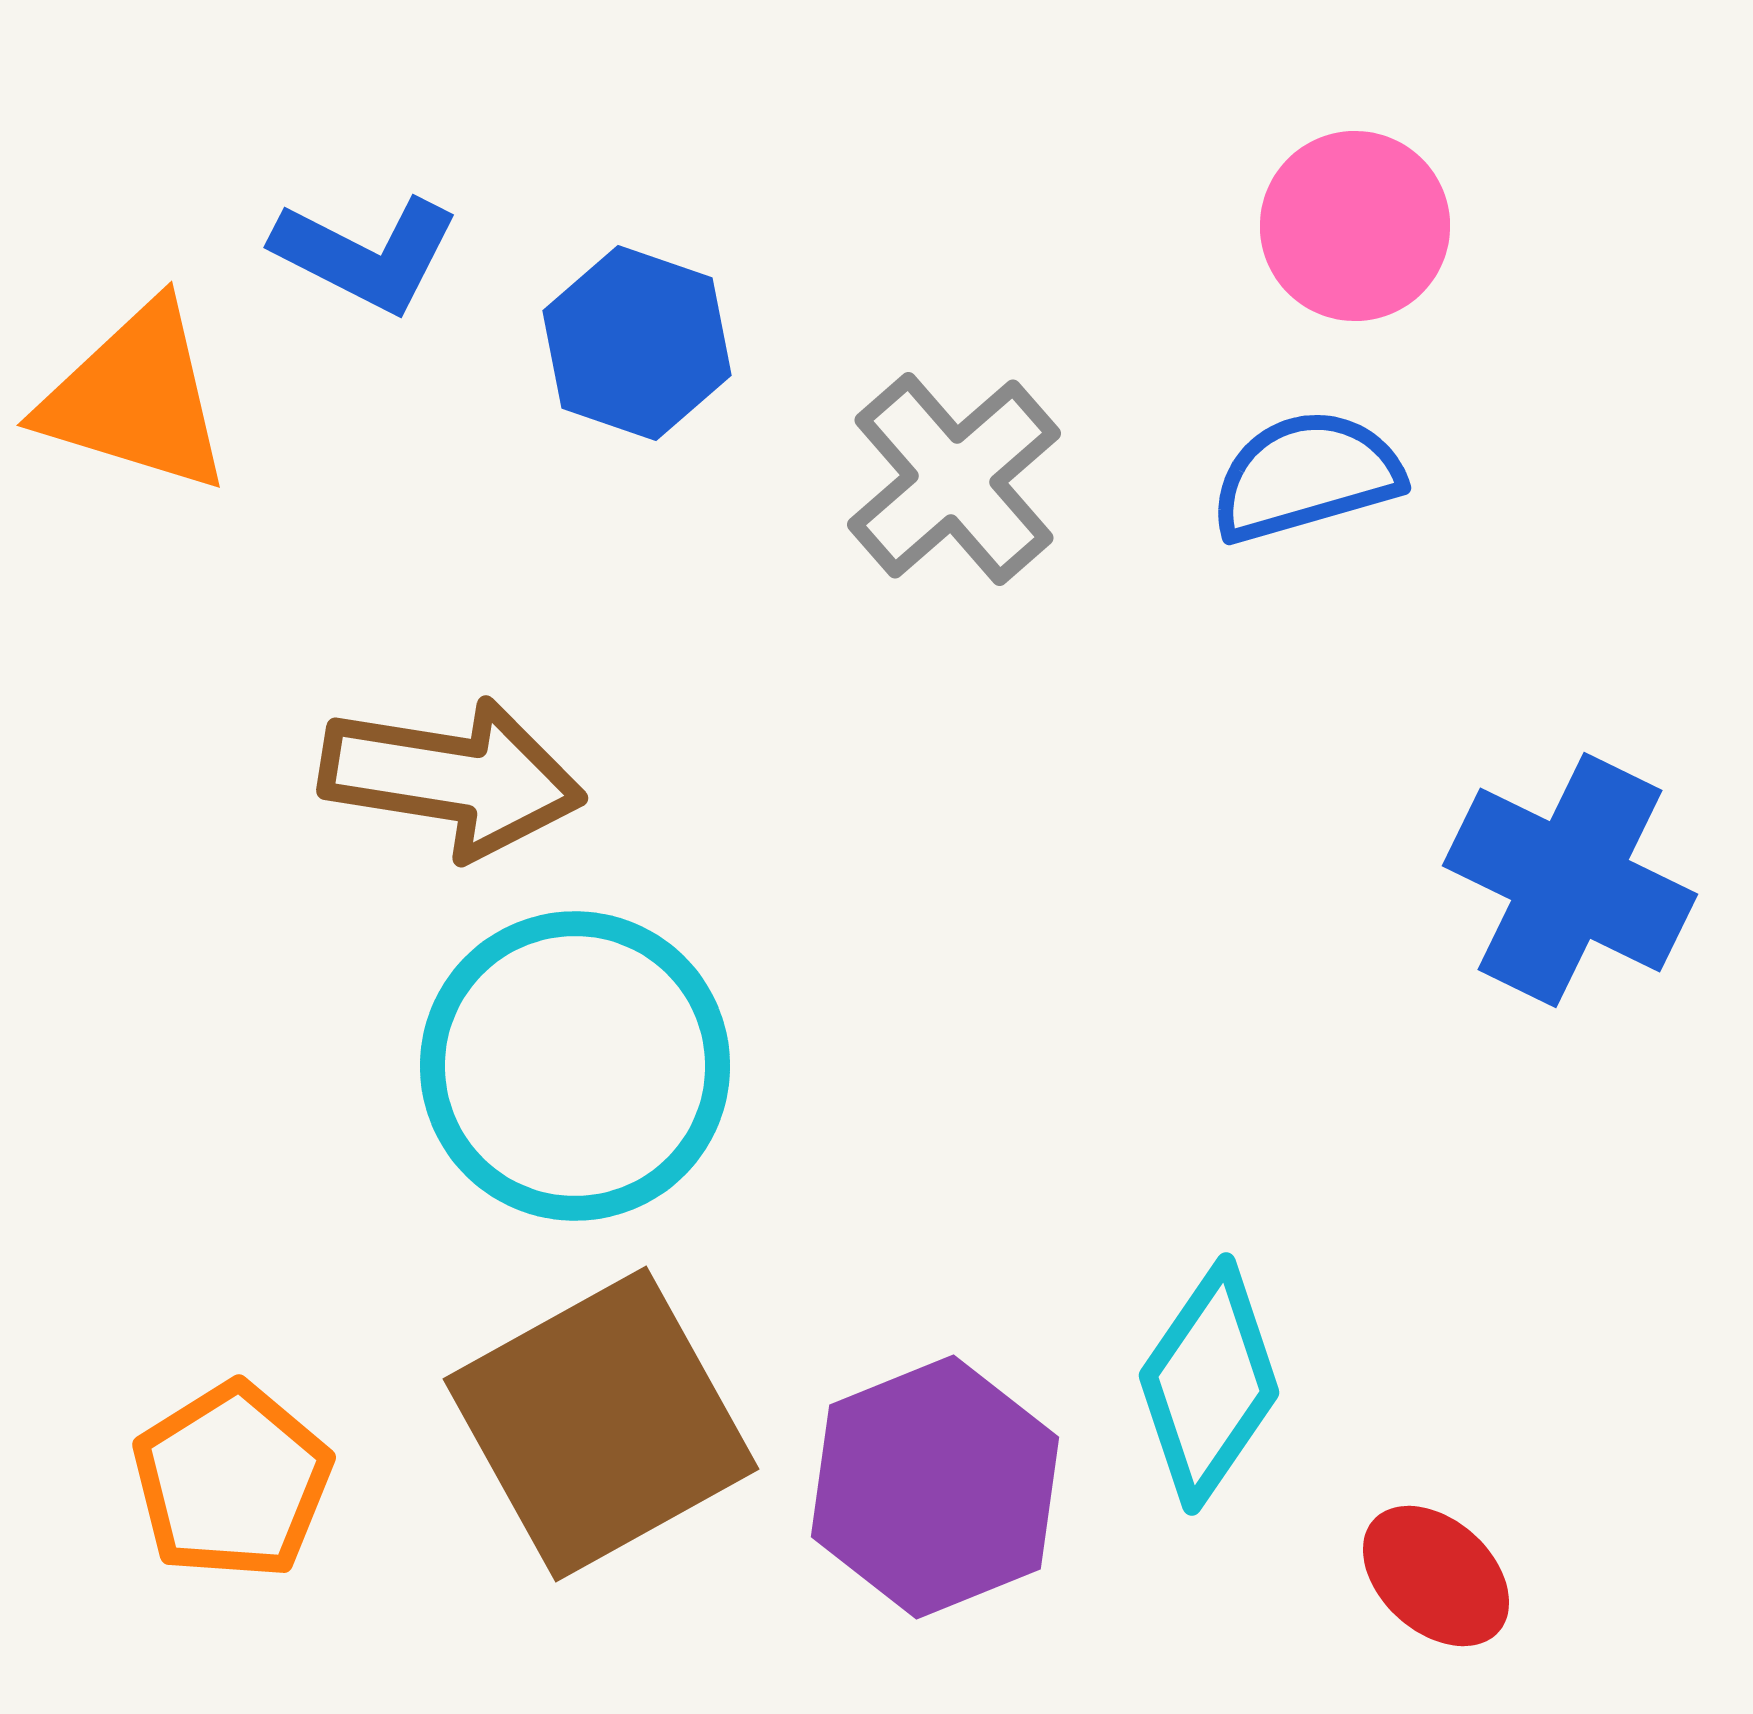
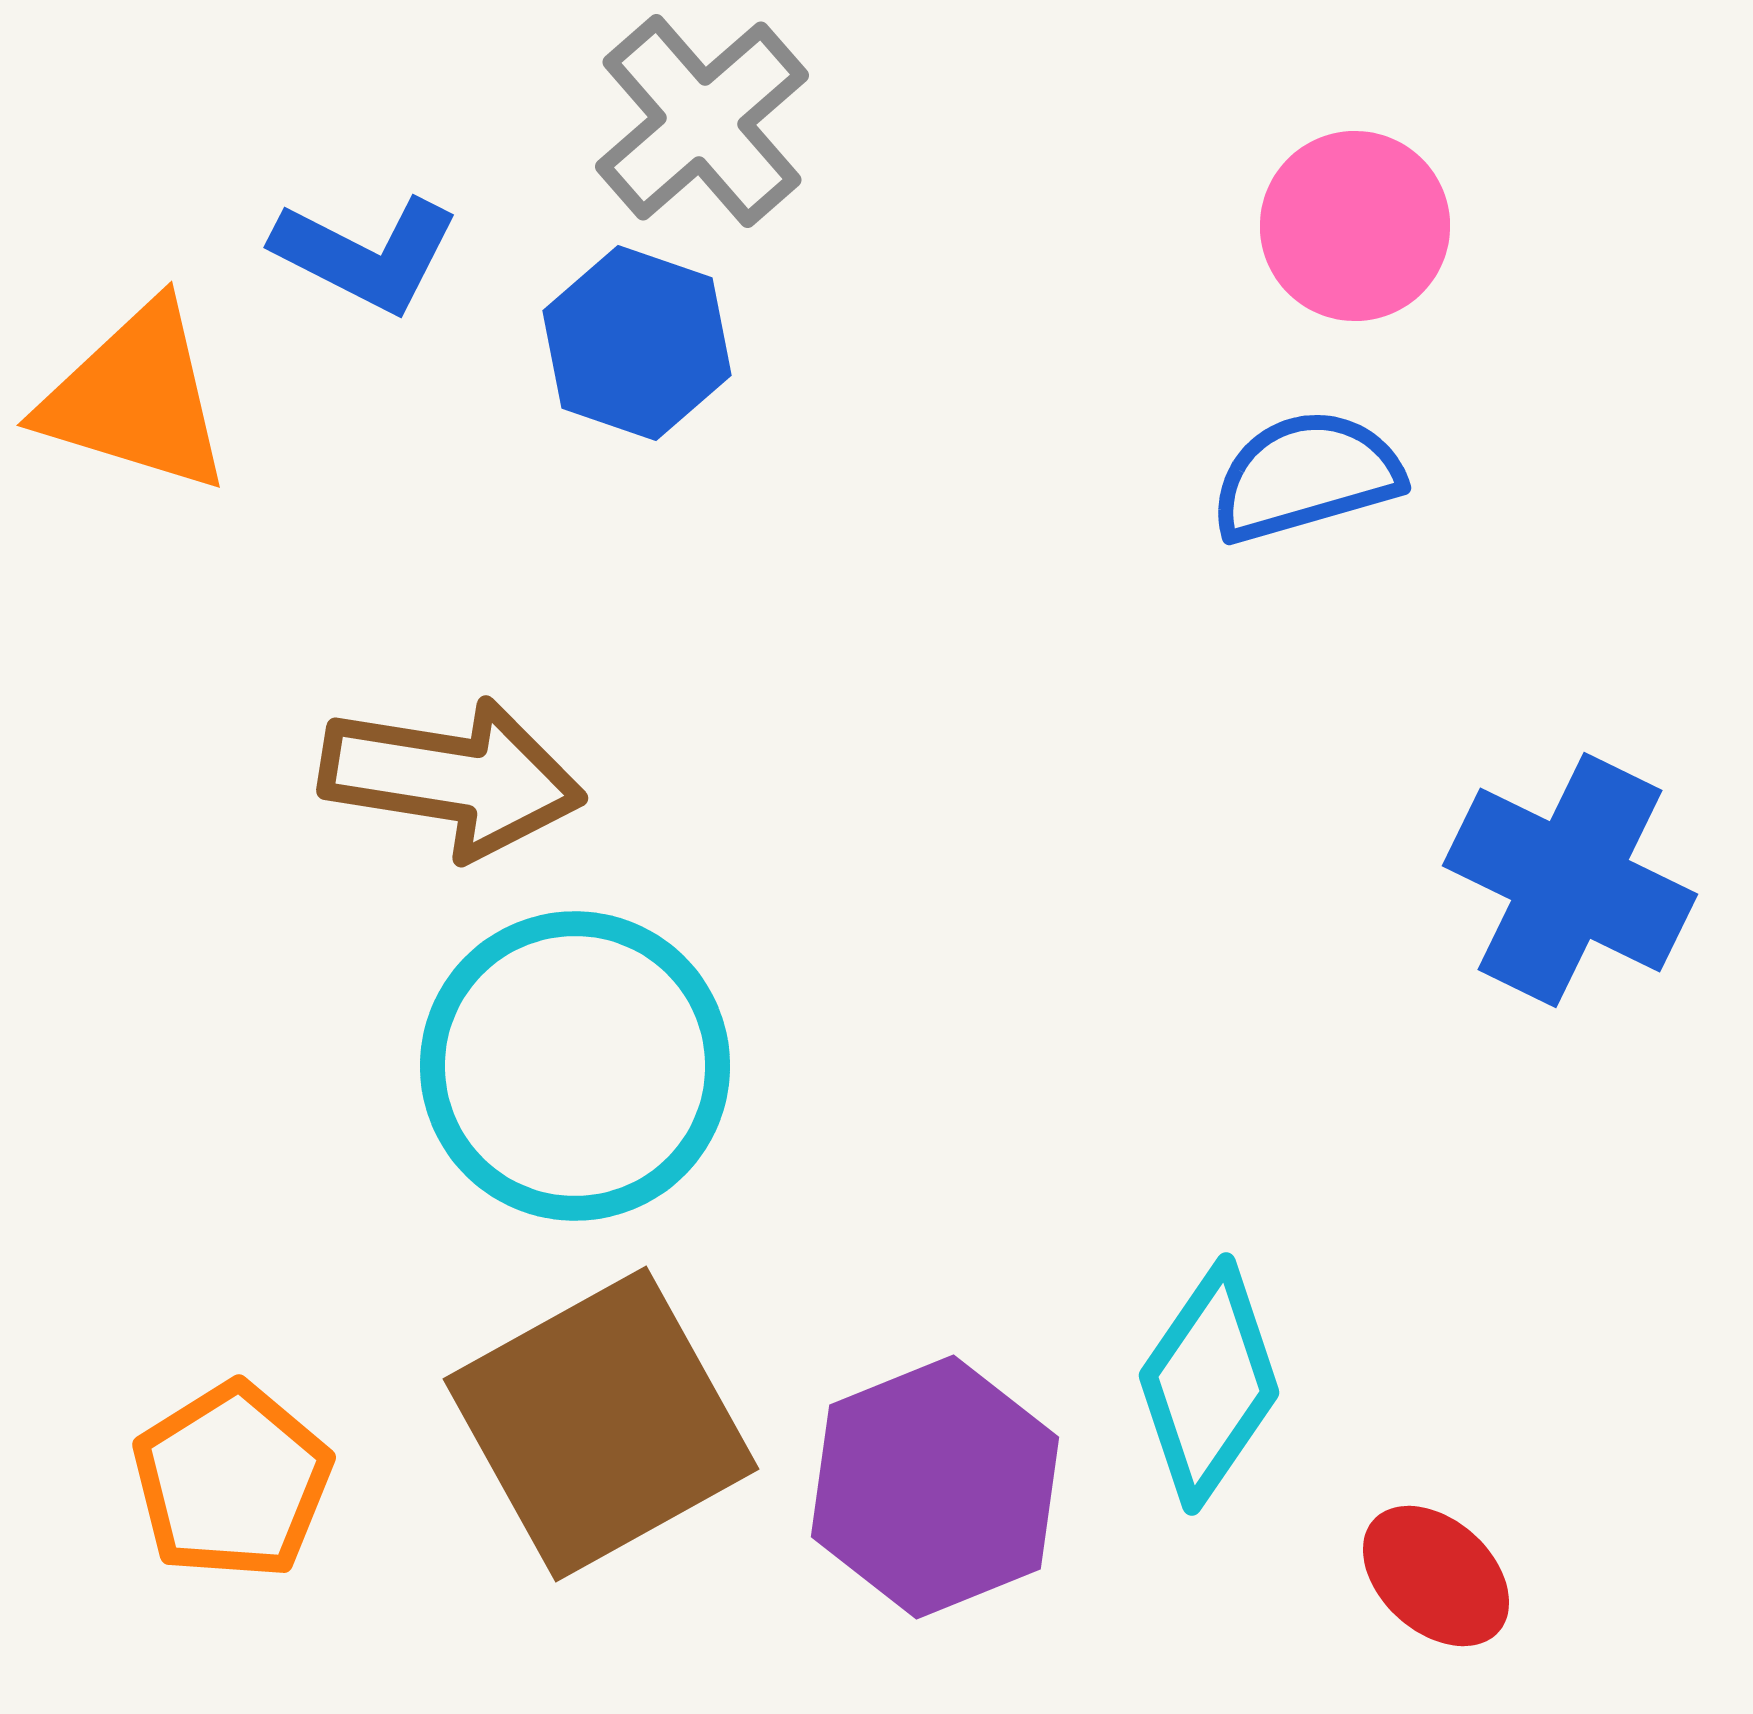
gray cross: moved 252 px left, 358 px up
